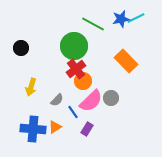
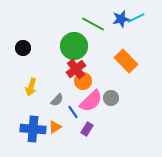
black circle: moved 2 px right
